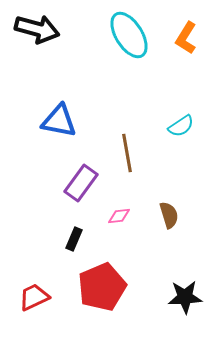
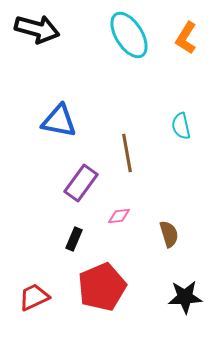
cyan semicircle: rotated 112 degrees clockwise
brown semicircle: moved 19 px down
